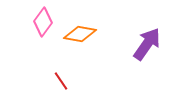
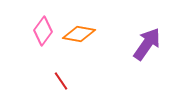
pink diamond: moved 9 px down
orange diamond: moved 1 px left
